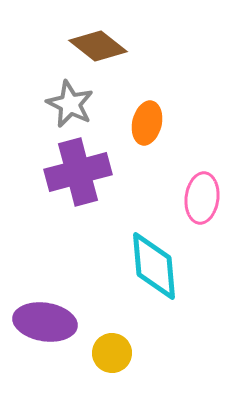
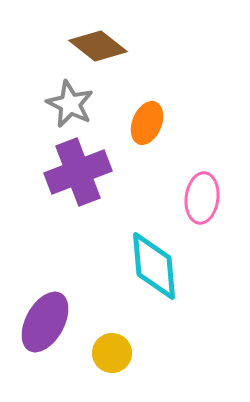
orange ellipse: rotated 9 degrees clockwise
purple cross: rotated 6 degrees counterclockwise
purple ellipse: rotated 70 degrees counterclockwise
